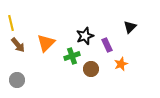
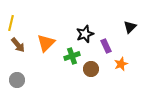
yellow line: rotated 28 degrees clockwise
black star: moved 2 px up
purple rectangle: moved 1 px left, 1 px down
